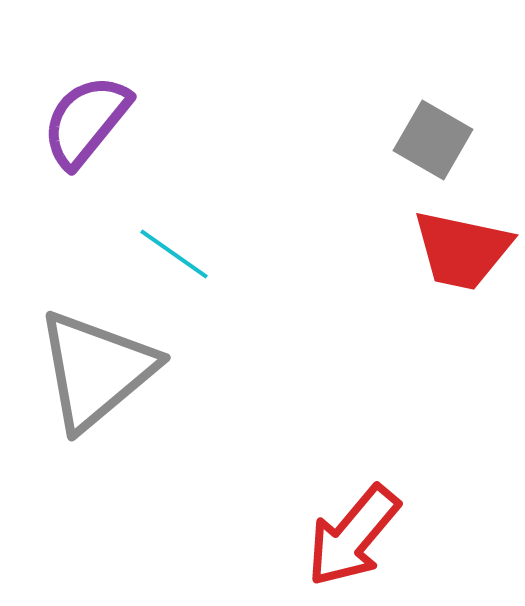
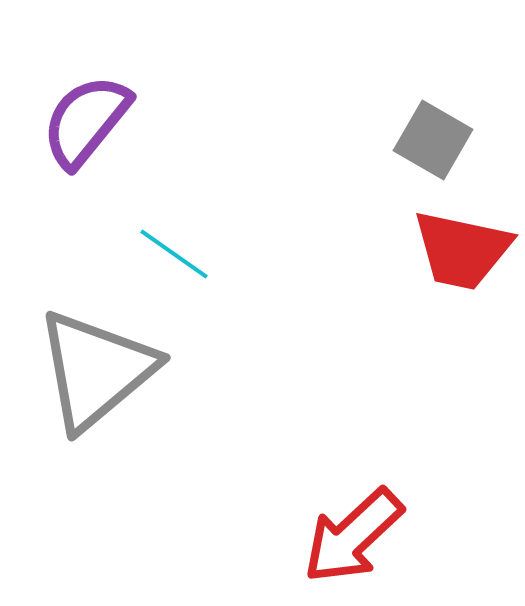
red arrow: rotated 7 degrees clockwise
